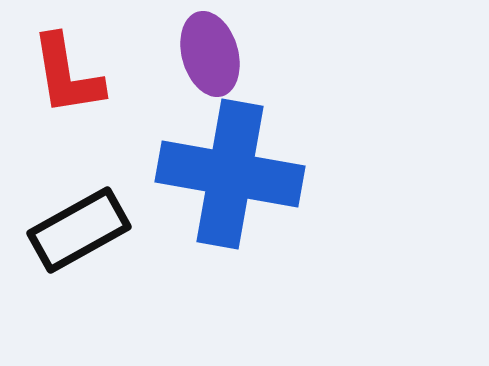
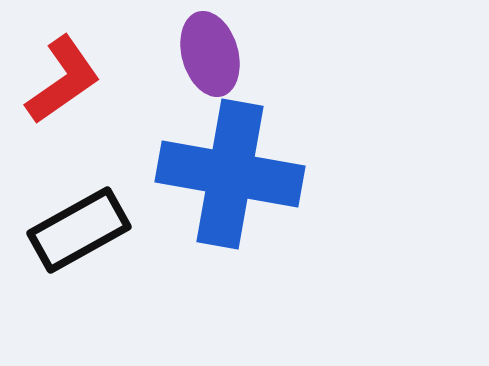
red L-shape: moved 4 px left, 5 px down; rotated 116 degrees counterclockwise
